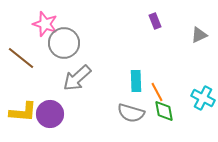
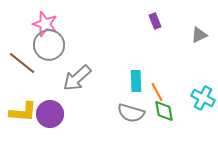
gray circle: moved 15 px left, 2 px down
brown line: moved 1 px right, 5 px down
